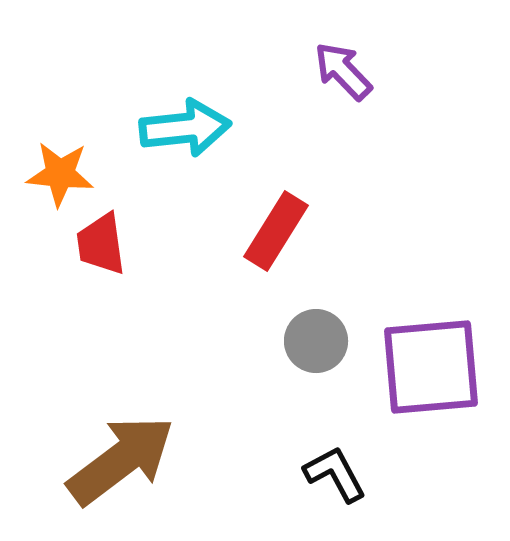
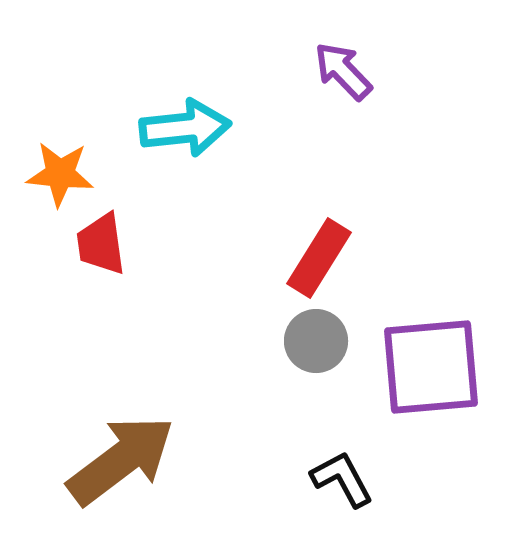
red rectangle: moved 43 px right, 27 px down
black L-shape: moved 7 px right, 5 px down
